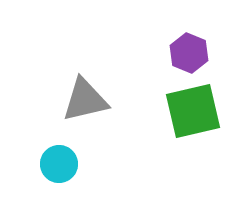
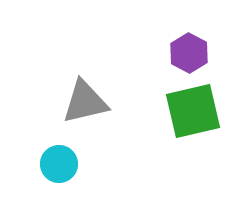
purple hexagon: rotated 6 degrees clockwise
gray triangle: moved 2 px down
